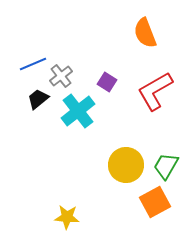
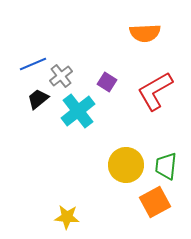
orange semicircle: rotated 72 degrees counterclockwise
green trapezoid: rotated 24 degrees counterclockwise
